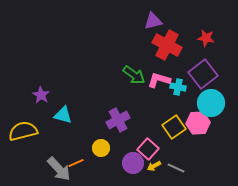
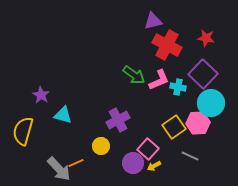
purple square: rotated 8 degrees counterclockwise
pink L-shape: rotated 140 degrees clockwise
yellow semicircle: rotated 60 degrees counterclockwise
yellow circle: moved 2 px up
gray line: moved 14 px right, 12 px up
